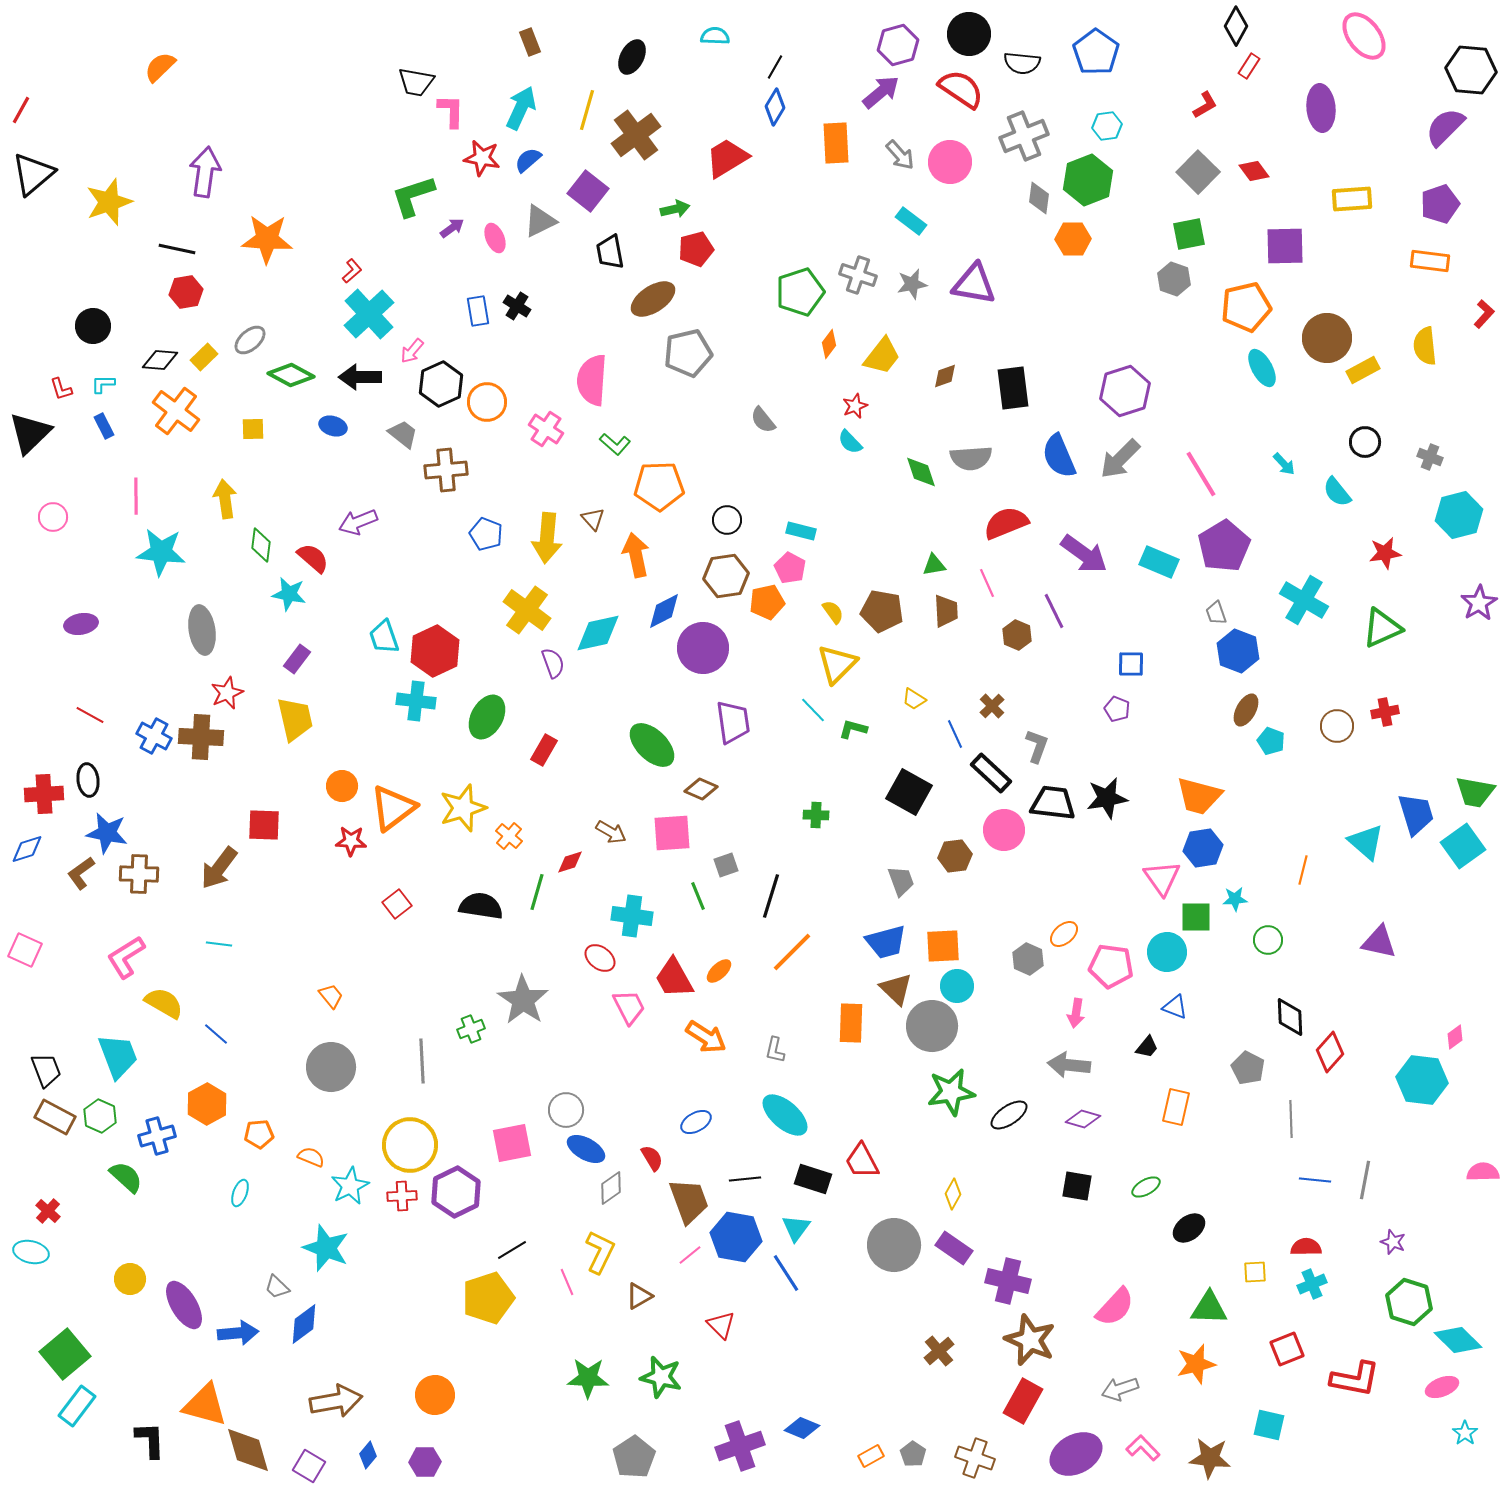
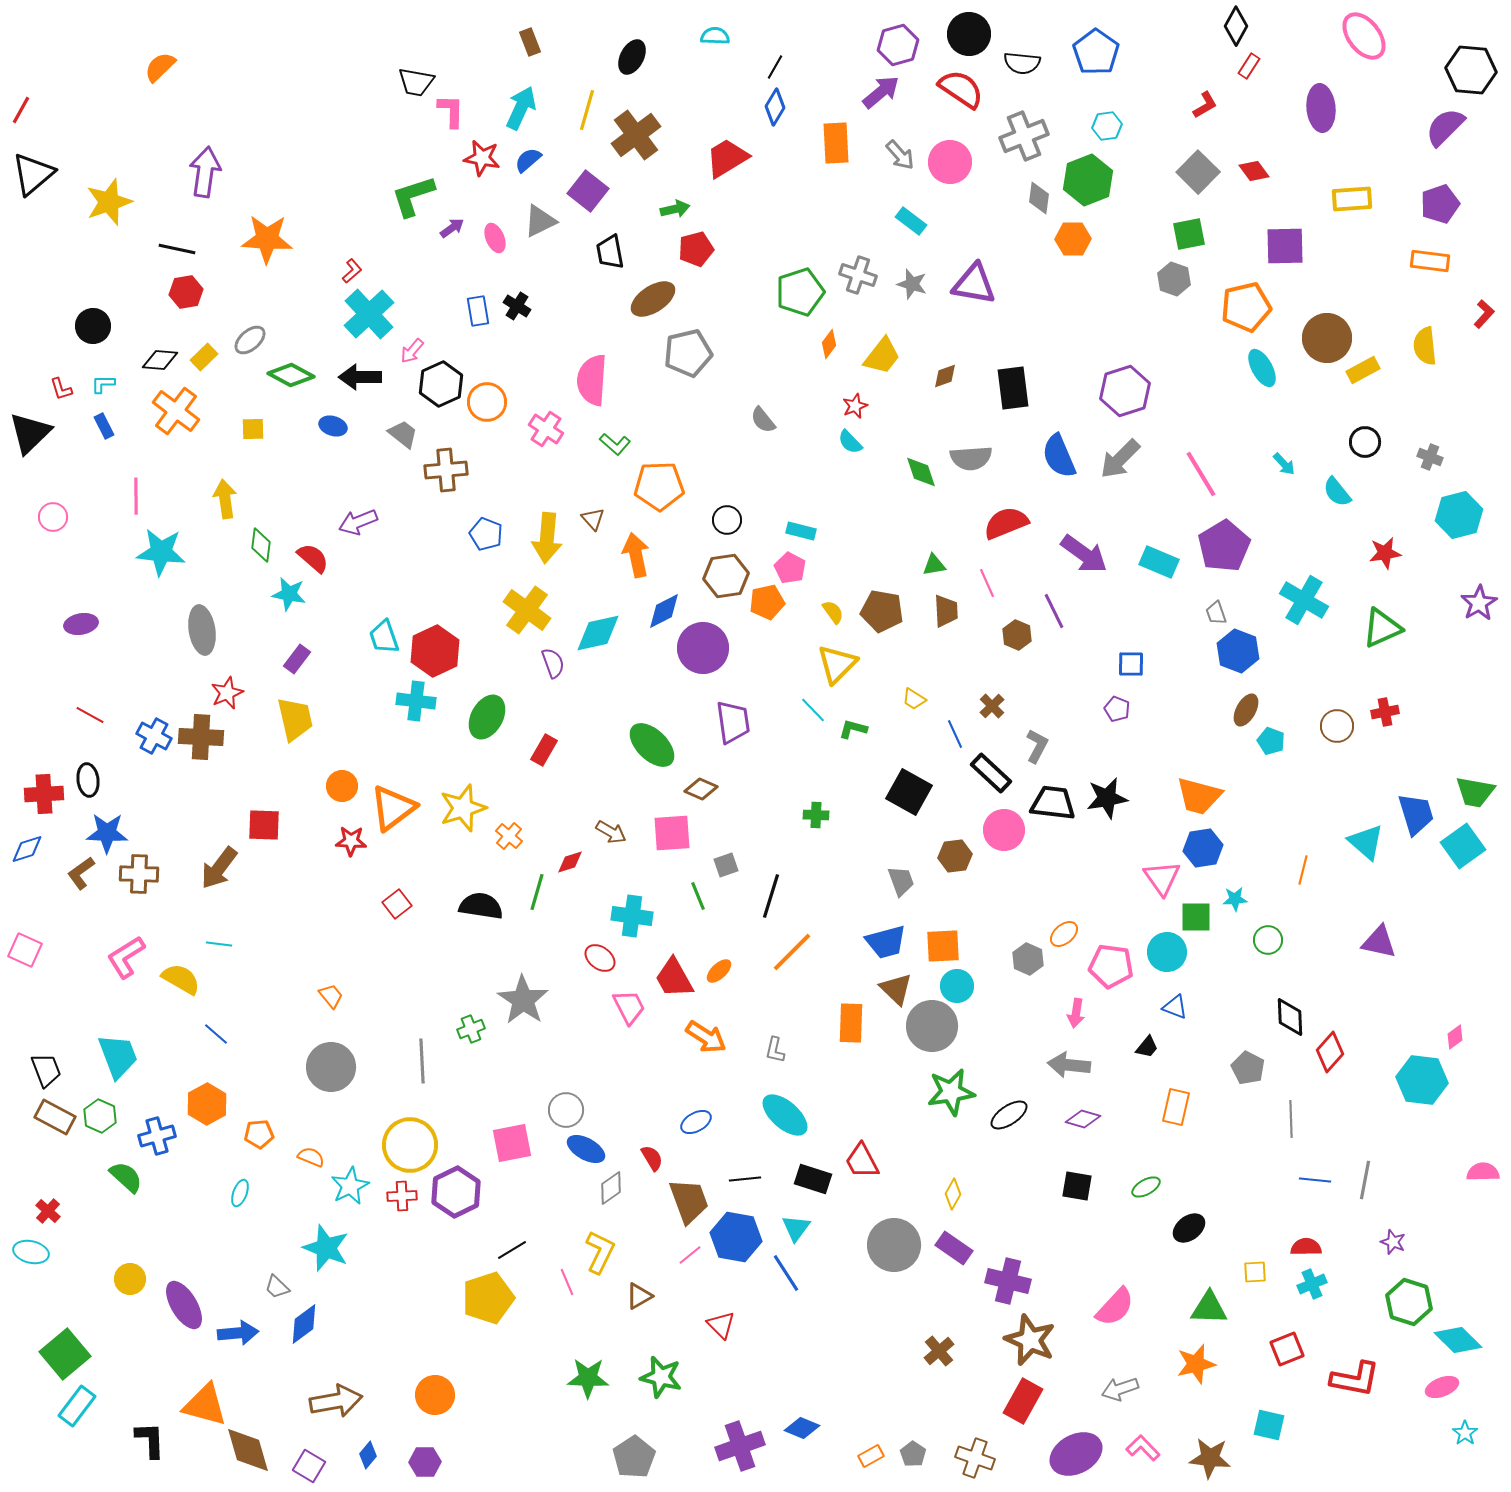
gray star at (912, 284): rotated 28 degrees clockwise
gray L-shape at (1037, 746): rotated 8 degrees clockwise
blue star at (107, 833): rotated 9 degrees counterclockwise
yellow semicircle at (164, 1003): moved 17 px right, 24 px up
